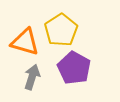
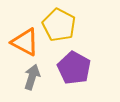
yellow pentagon: moved 2 px left, 5 px up; rotated 12 degrees counterclockwise
orange triangle: rotated 12 degrees clockwise
